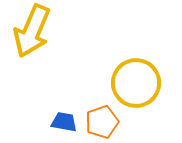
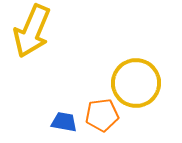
orange pentagon: moved 7 px up; rotated 12 degrees clockwise
